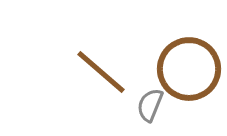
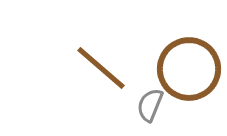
brown line: moved 4 px up
